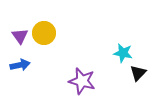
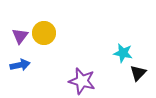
purple triangle: rotated 12 degrees clockwise
